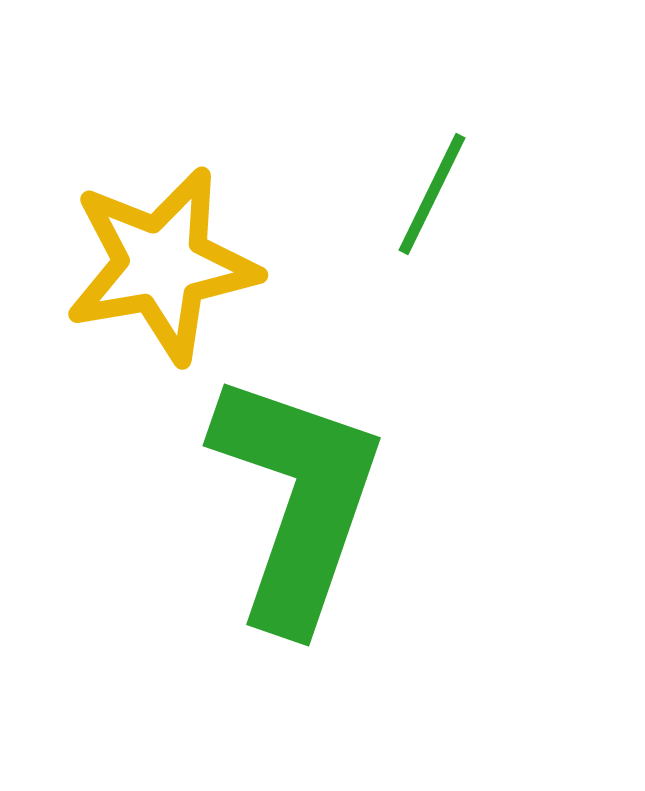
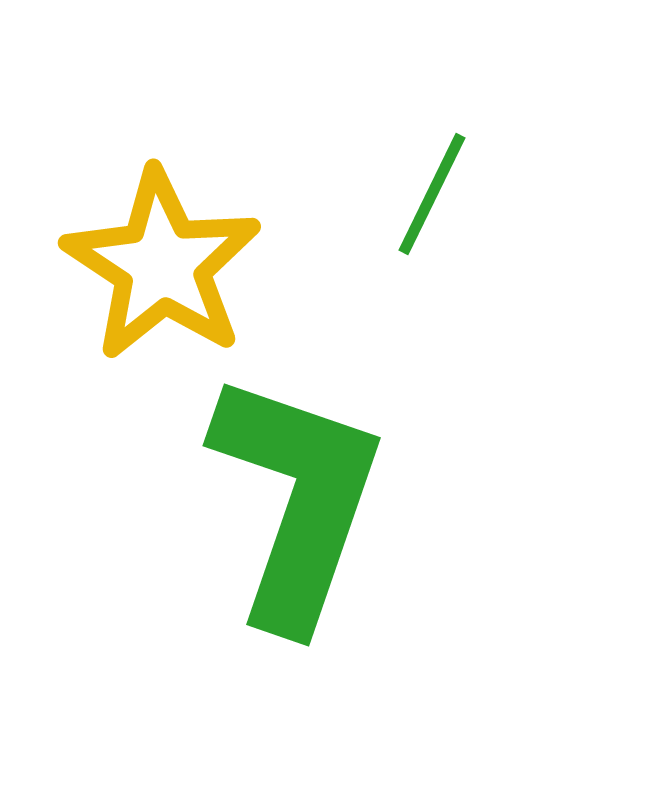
yellow star: rotated 29 degrees counterclockwise
